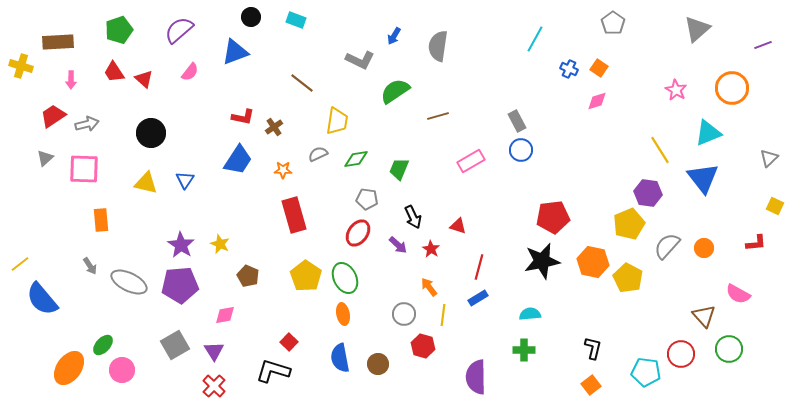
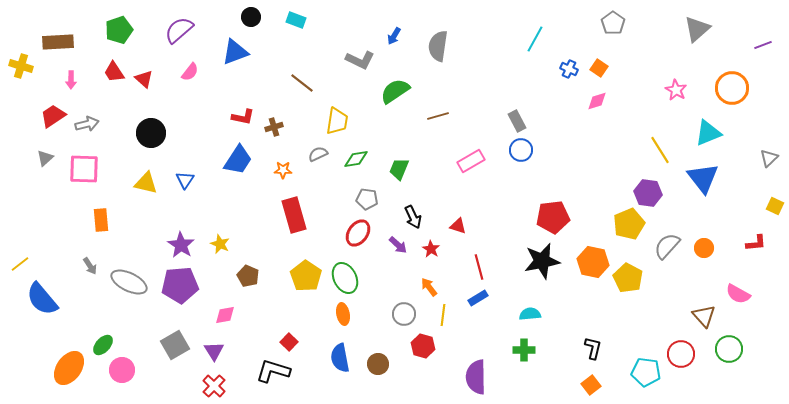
brown cross at (274, 127): rotated 18 degrees clockwise
red line at (479, 267): rotated 30 degrees counterclockwise
